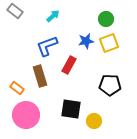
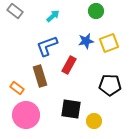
green circle: moved 10 px left, 8 px up
